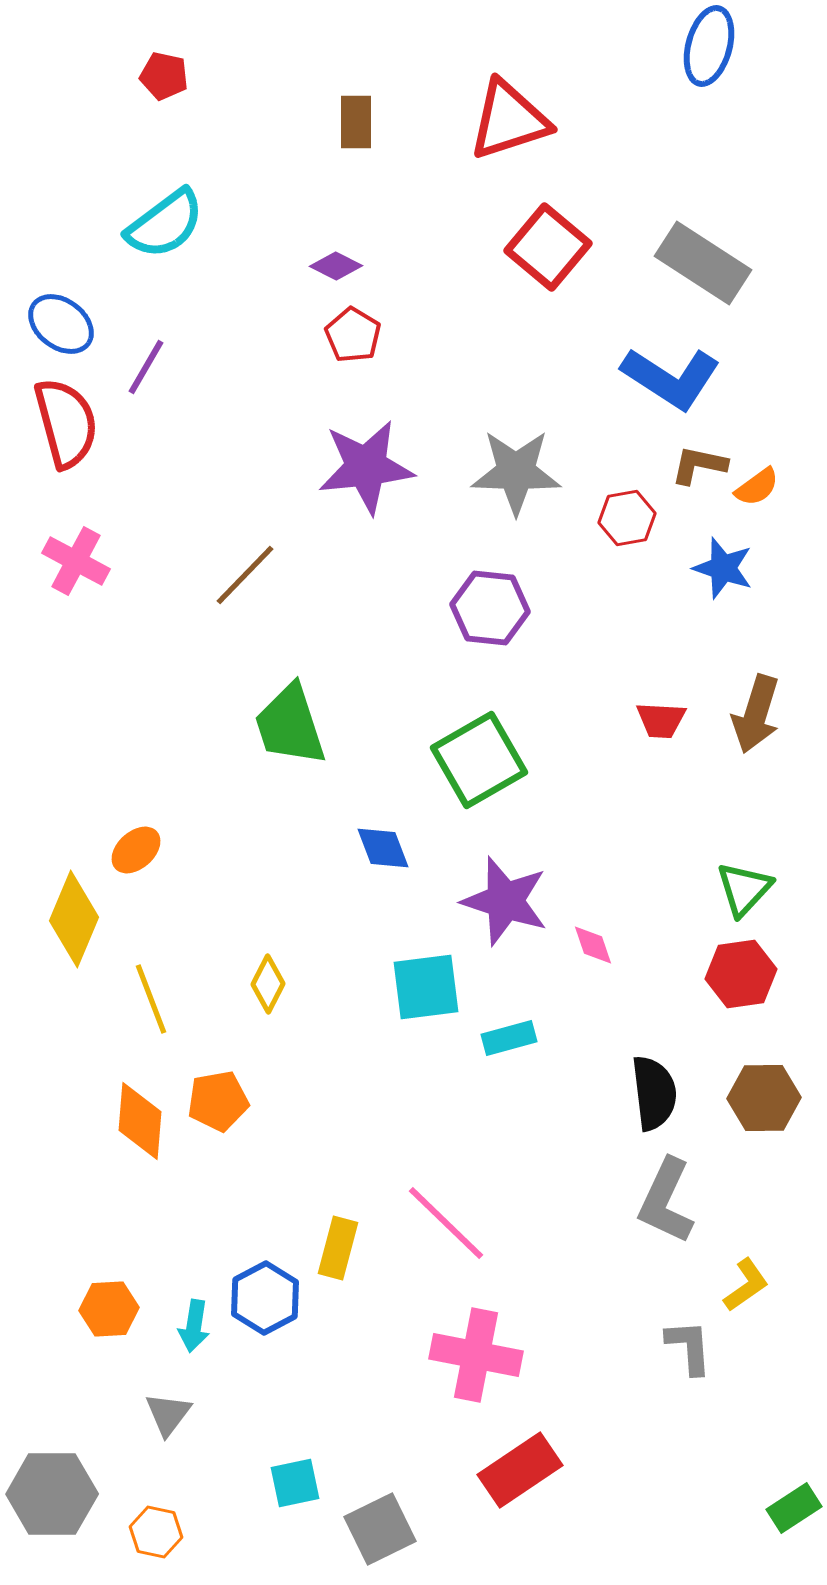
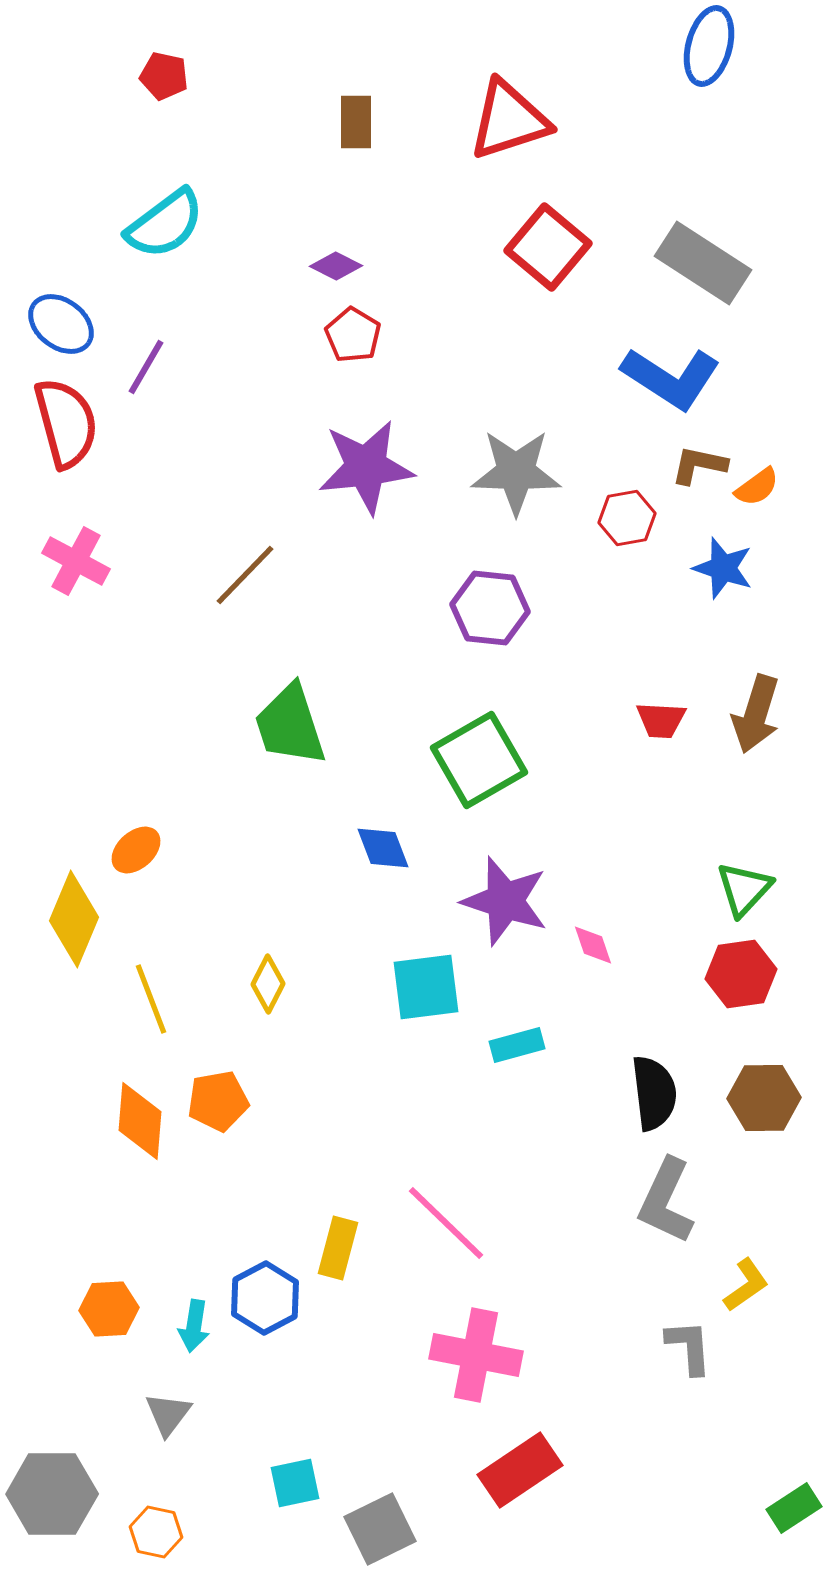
cyan rectangle at (509, 1038): moved 8 px right, 7 px down
